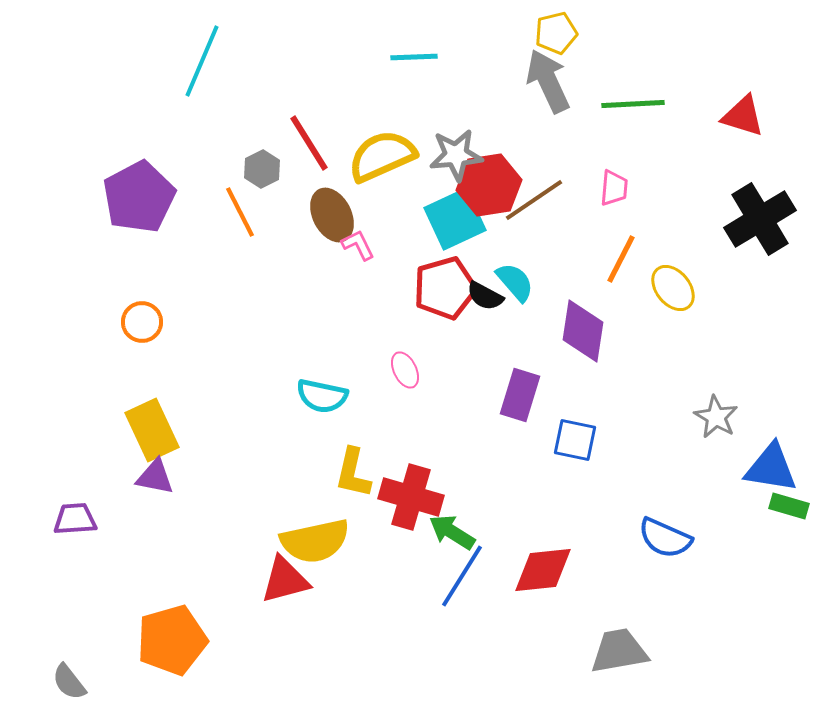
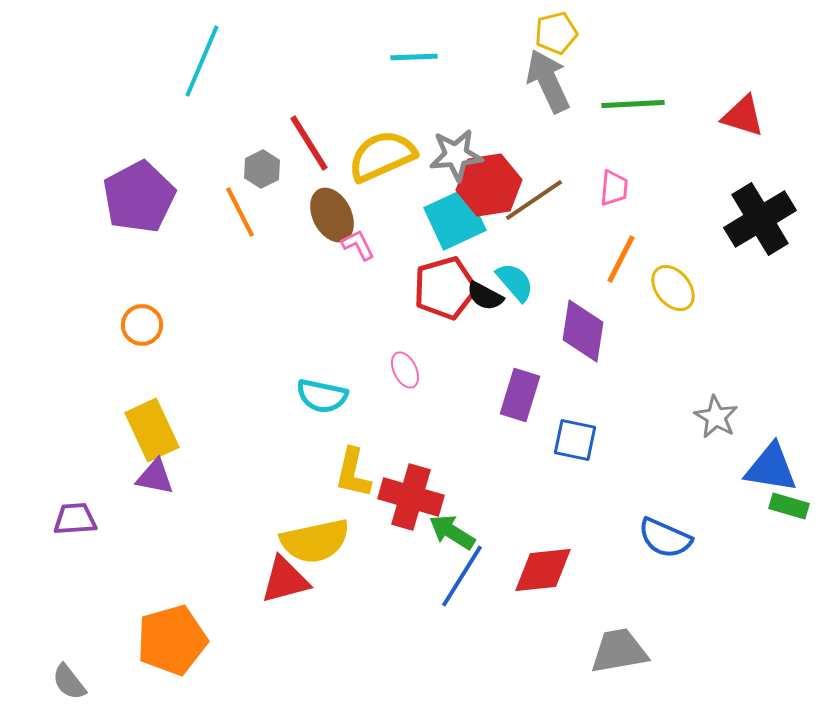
orange circle at (142, 322): moved 3 px down
